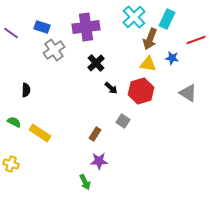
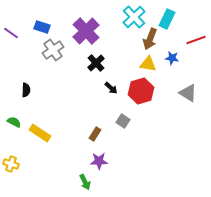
purple cross: moved 4 px down; rotated 36 degrees counterclockwise
gray cross: moved 1 px left
